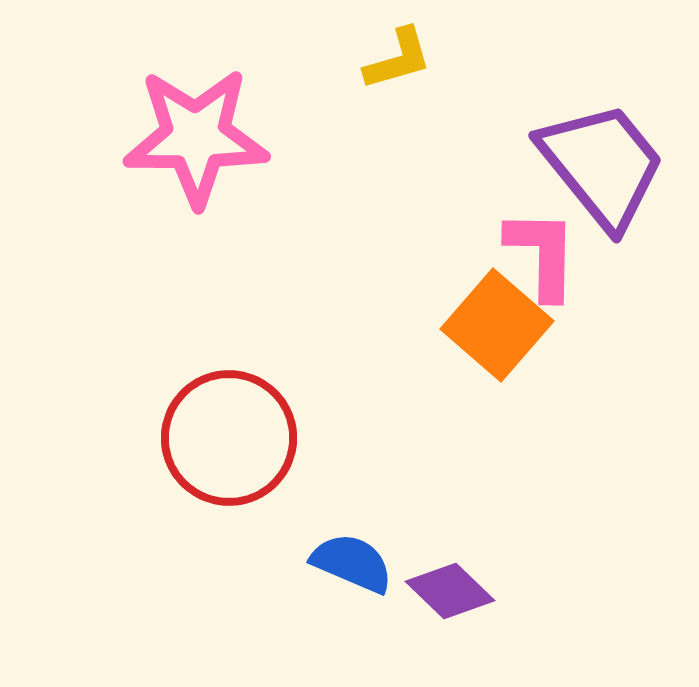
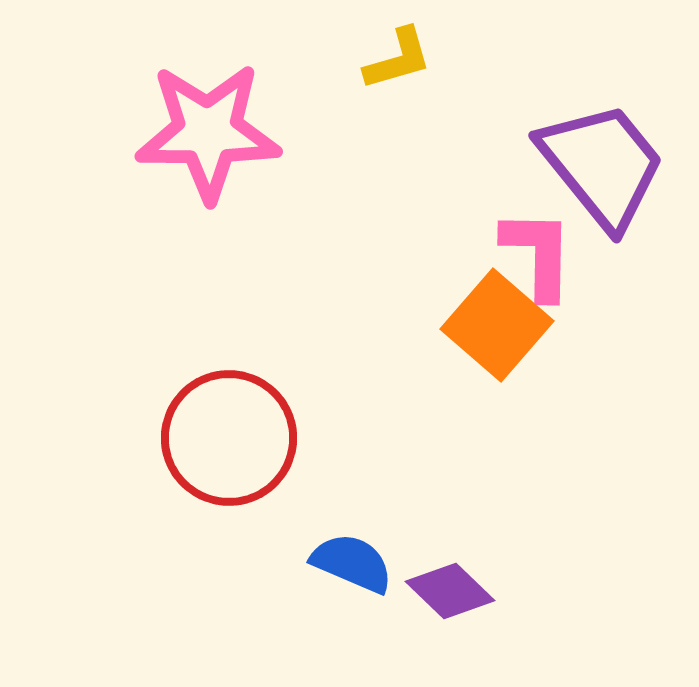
pink star: moved 12 px right, 5 px up
pink L-shape: moved 4 px left
